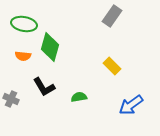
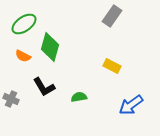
green ellipse: rotated 45 degrees counterclockwise
orange semicircle: rotated 21 degrees clockwise
yellow rectangle: rotated 18 degrees counterclockwise
